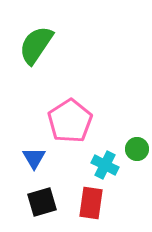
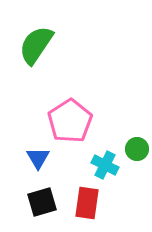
blue triangle: moved 4 px right
red rectangle: moved 4 px left
